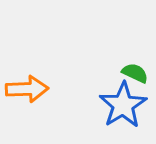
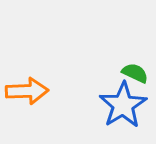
orange arrow: moved 2 px down
